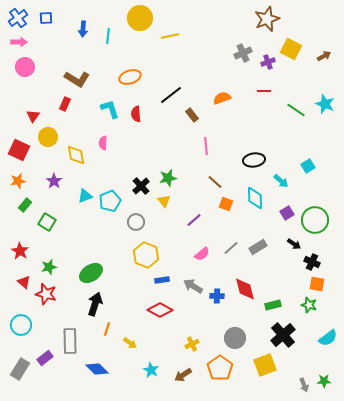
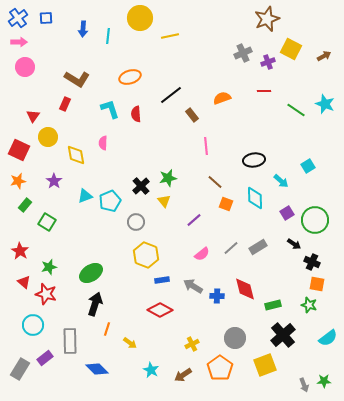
cyan circle at (21, 325): moved 12 px right
